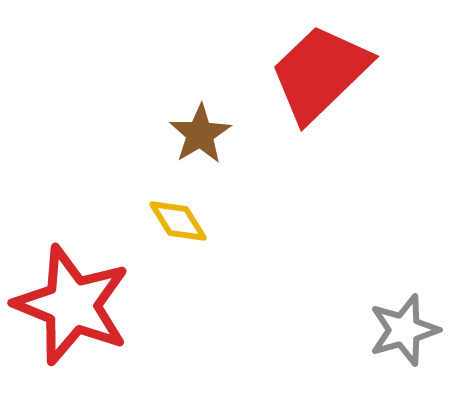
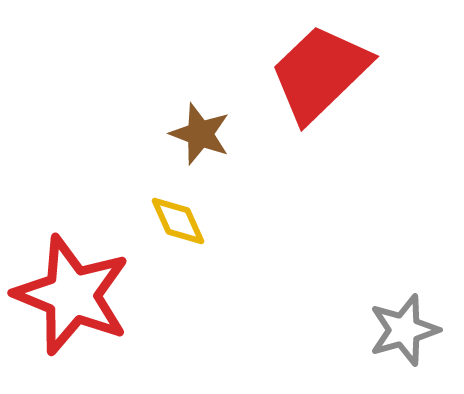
brown star: rotated 20 degrees counterclockwise
yellow diamond: rotated 8 degrees clockwise
red star: moved 10 px up
